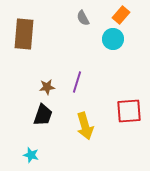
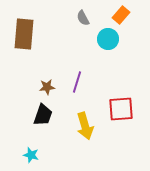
cyan circle: moved 5 px left
red square: moved 8 px left, 2 px up
